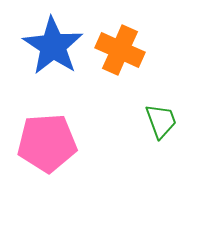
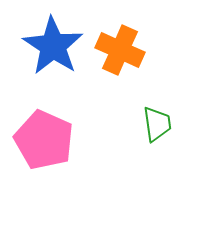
green trapezoid: moved 4 px left, 3 px down; rotated 12 degrees clockwise
pink pentagon: moved 3 px left, 3 px up; rotated 28 degrees clockwise
